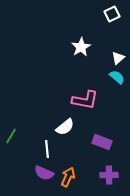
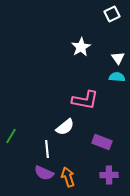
white triangle: rotated 24 degrees counterclockwise
cyan semicircle: rotated 35 degrees counterclockwise
orange arrow: rotated 42 degrees counterclockwise
